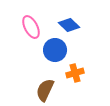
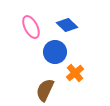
blue diamond: moved 2 px left
blue circle: moved 2 px down
orange cross: rotated 24 degrees counterclockwise
